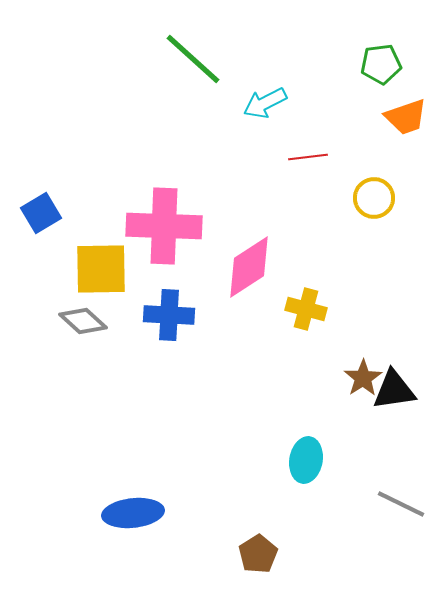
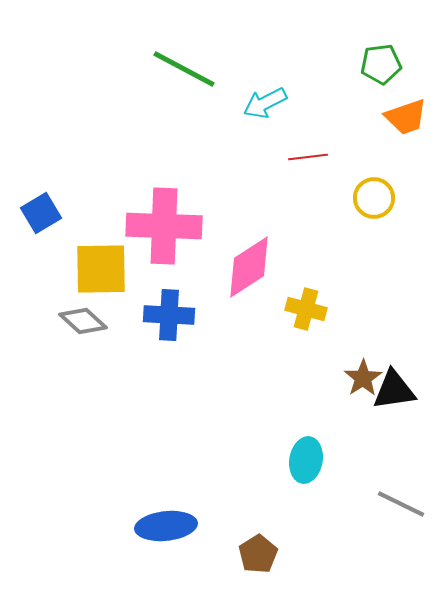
green line: moved 9 px left, 10 px down; rotated 14 degrees counterclockwise
blue ellipse: moved 33 px right, 13 px down
